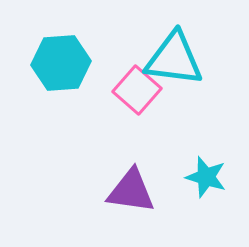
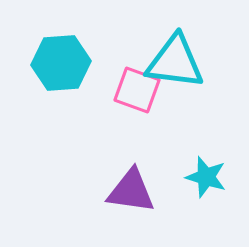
cyan triangle: moved 1 px right, 3 px down
pink square: rotated 21 degrees counterclockwise
